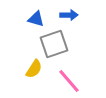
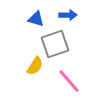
blue arrow: moved 1 px left
gray square: moved 1 px right
yellow semicircle: moved 1 px right, 3 px up
